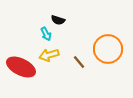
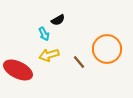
black semicircle: rotated 48 degrees counterclockwise
cyan arrow: moved 2 px left
orange circle: moved 1 px left
red ellipse: moved 3 px left, 3 px down
